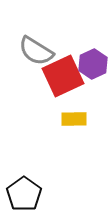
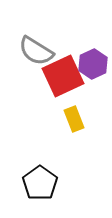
yellow rectangle: rotated 70 degrees clockwise
black pentagon: moved 16 px right, 11 px up
